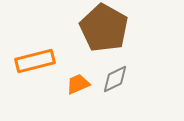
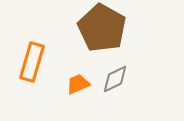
brown pentagon: moved 2 px left
orange rectangle: moved 3 px left, 1 px down; rotated 60 degrees counterclockwise
